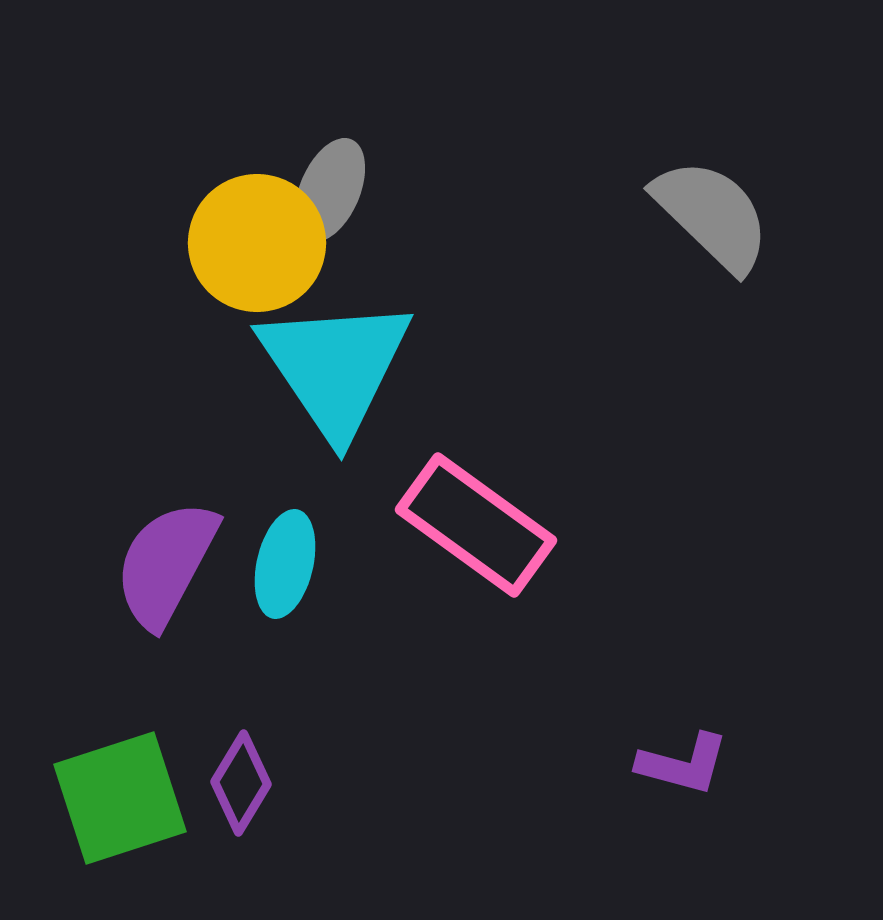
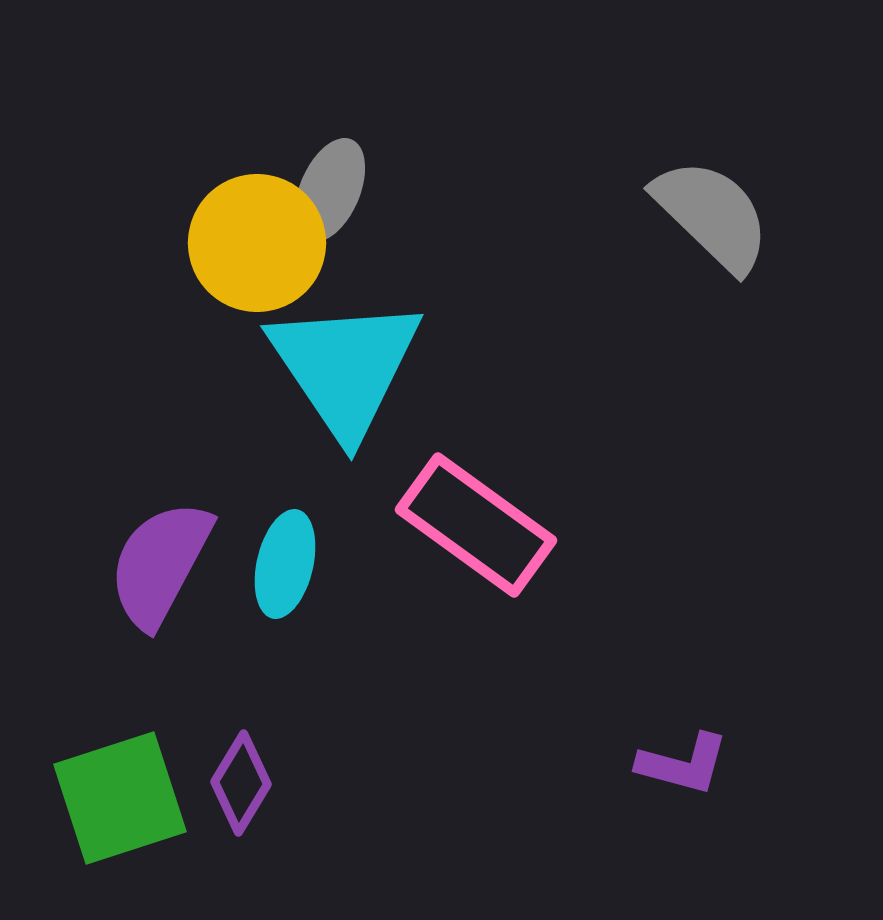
cyan triangle: moved 10 px right
purple semicircle: moved 6 px left
